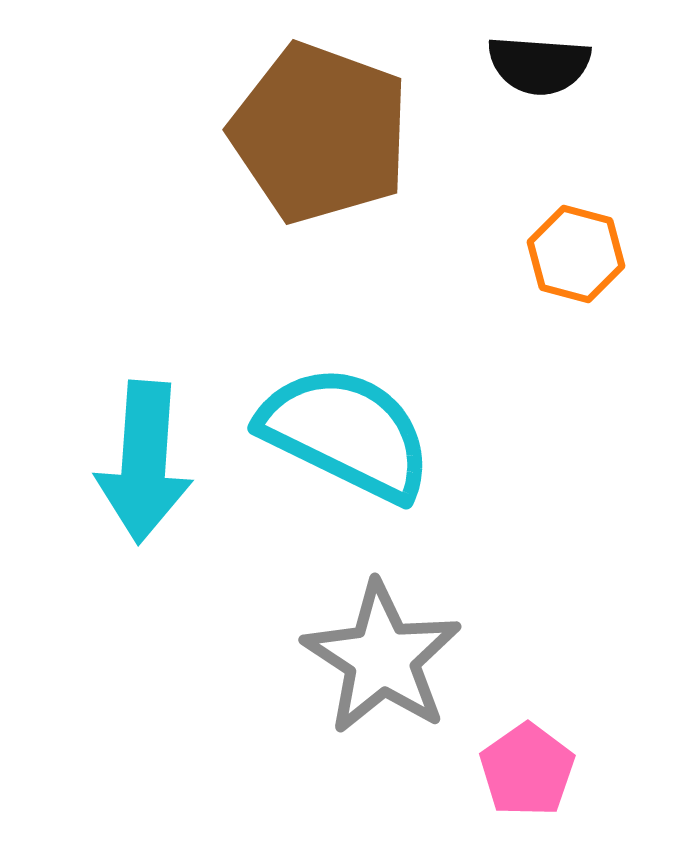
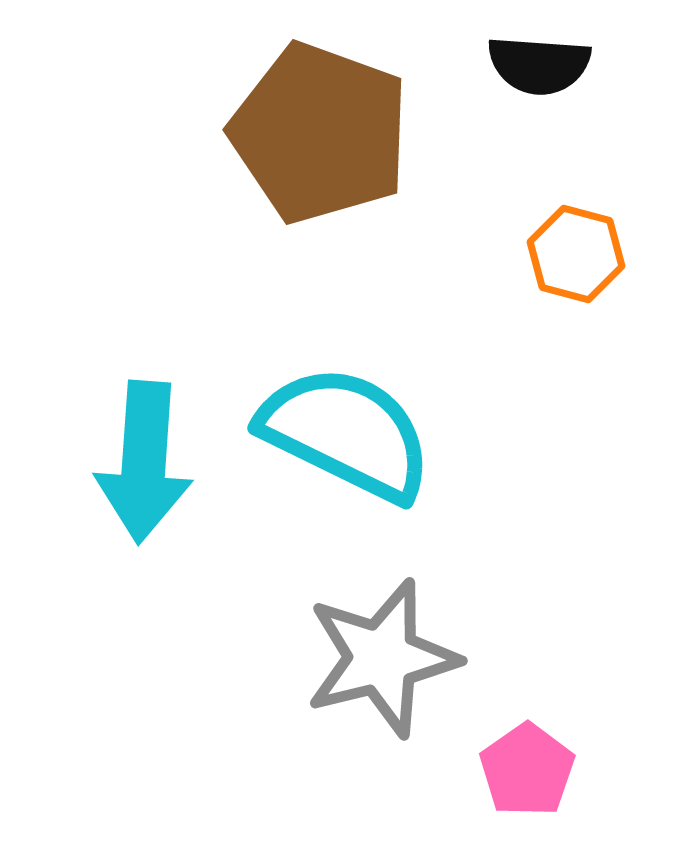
gray star: rotated 25 degrees clockwise
